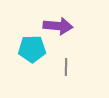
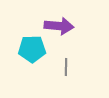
purple arrow: moved 1 px right
